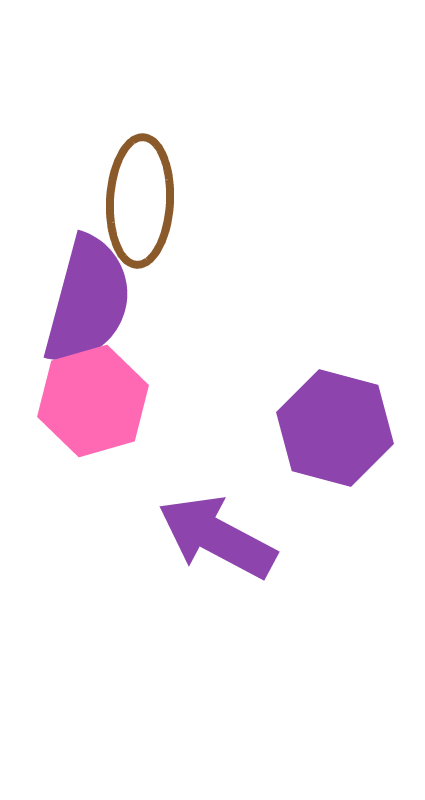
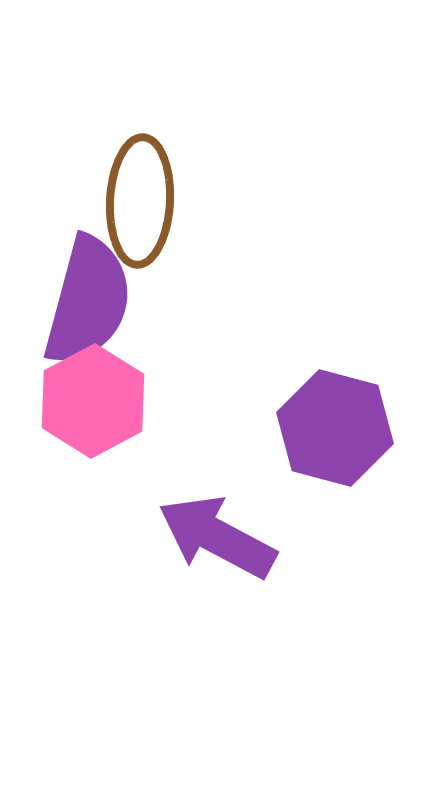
pink hexagon: rotated 12 degrees counterclockwise
